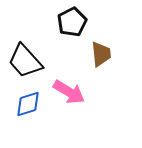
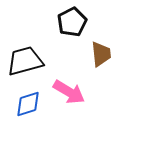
black trapezoid: rotated 117 degrees clockwise
